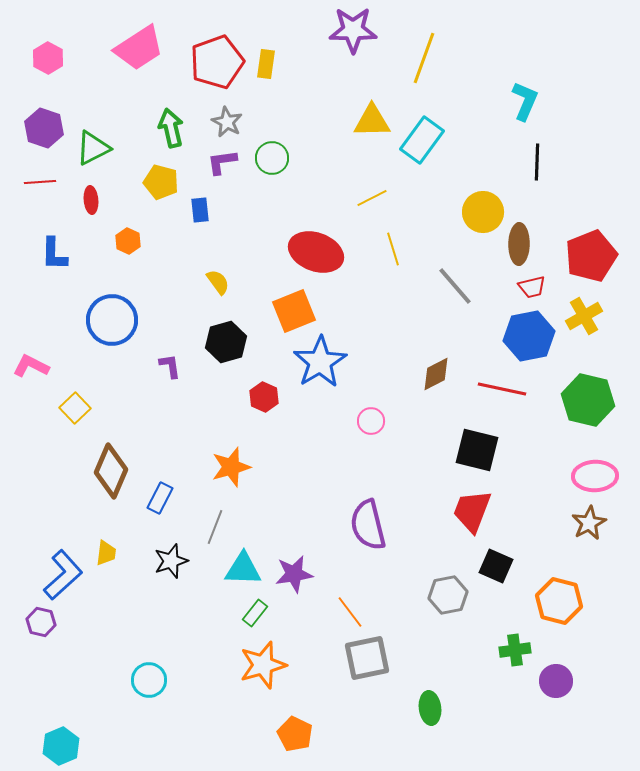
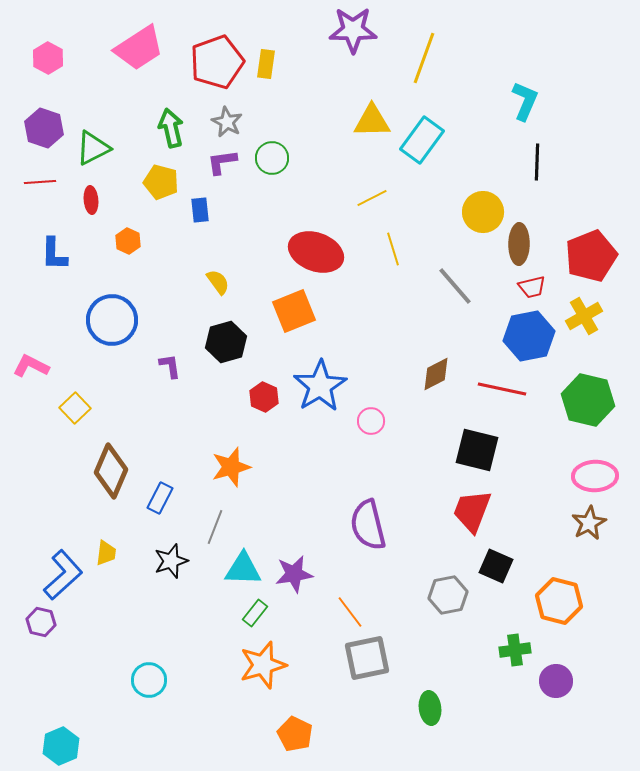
blue star at (320, 362): moved 24 px down
